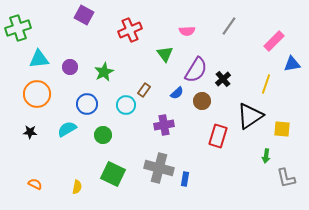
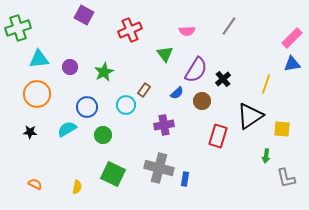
pink rectangle: moved 18 px right, 3 px up
blue circle: moved 3 px down
